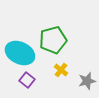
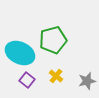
yellow cross: moved 5 px left, 6 px down
